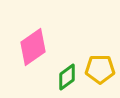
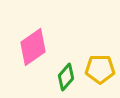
green diamond: moved 1 px left; rotated 12 degrees counterclockwise
